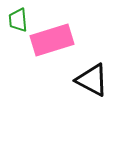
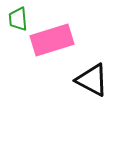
green trapezoid: moved 1 px up
